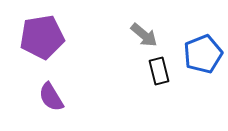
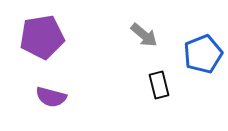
black rectangle: moved 14 px down
purple semicircle: rotated 44 degrees counterclockwise
